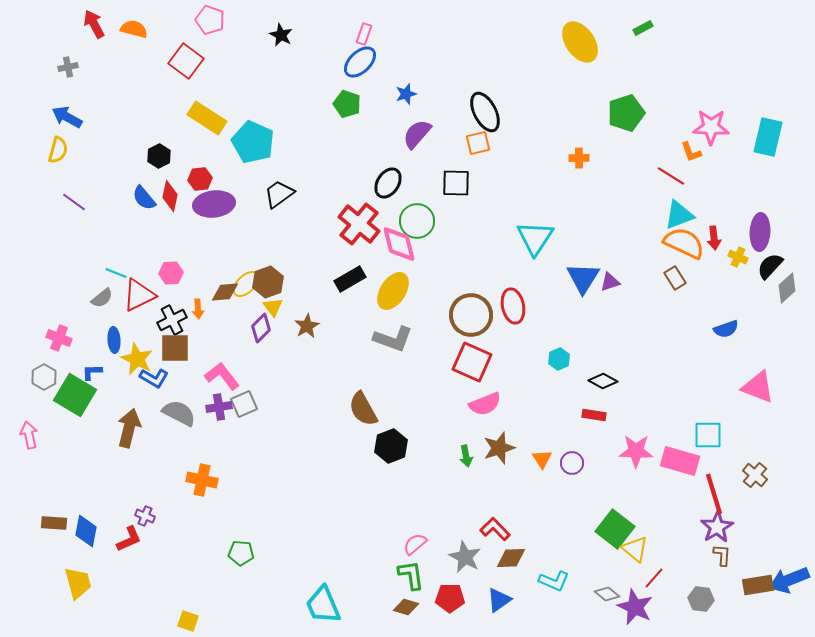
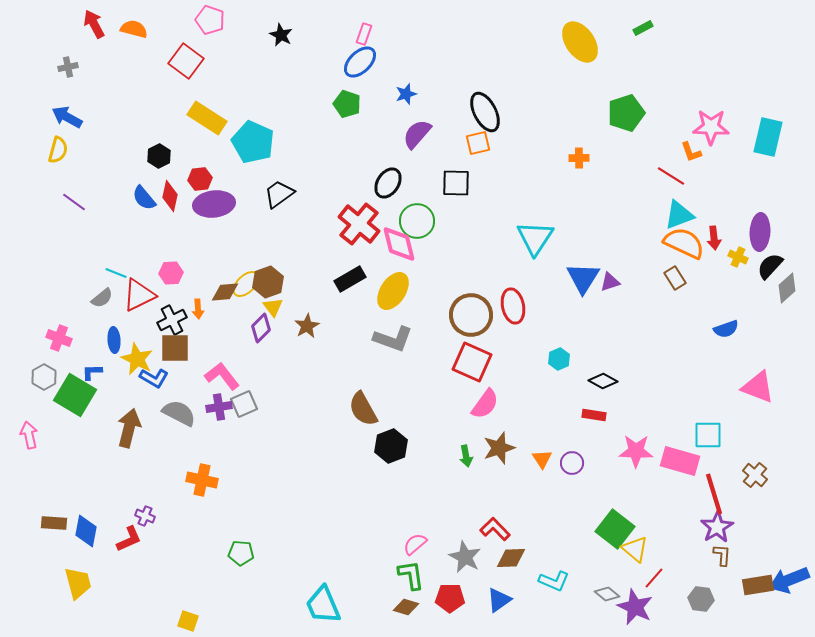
pink semicircle at (485, 404): rotated 32 degrees counterclockwise
